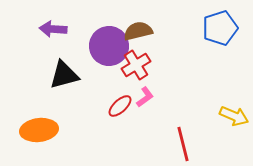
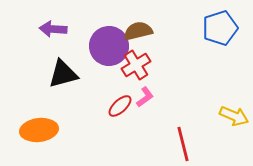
black triangle: moved 1 px left, 1 px up
